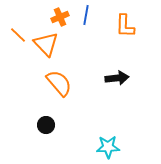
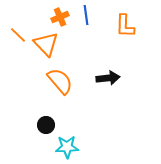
blue line: rotated 18 degrees counterclockwise
black arrow: moved 9 px left
orange semicircle: moved 1 px right, 2 px up
cyan star: moved 41 px left
